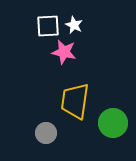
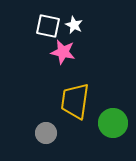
white square: rotated 15 degrees clockwise
pink star: moved 1 px left
